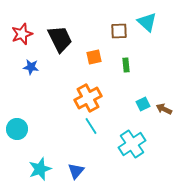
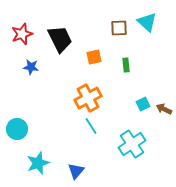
brown square: moved 3 px up
cyan star: moved 2 px left, 6 px up
